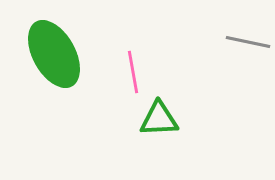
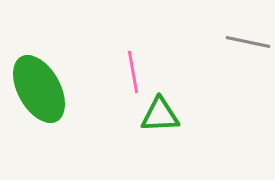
green ellipse: moved 15 px left, 35 px down
green triangle: moved 1 px right, 4 px up
